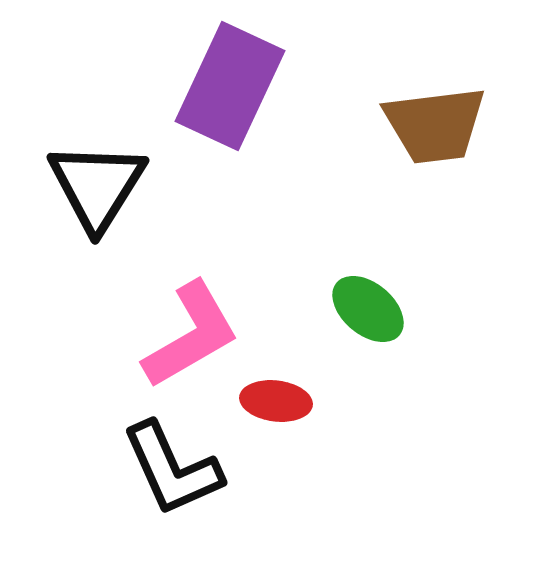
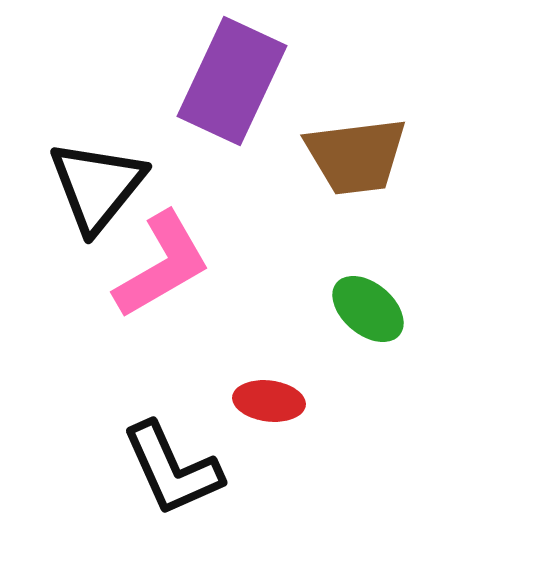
purple rectangle: moved 2 px right, 5 px up
brown trapezoid: moved 79 px left, 31 px down
black triangle: rotated 7 degrees clockwise
pink L-shape: moved 29 px left, 70 px up
red ellipse: moved 7 px left
